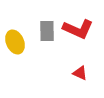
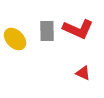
yellow ellipse: moved 3 px up; rotated 20 degrees counterclockwise
red triangle: moved 3 px right
